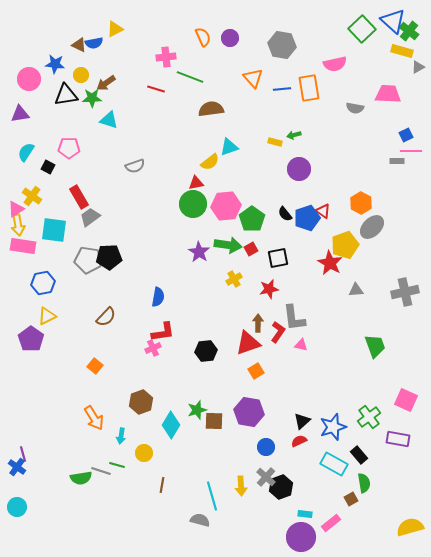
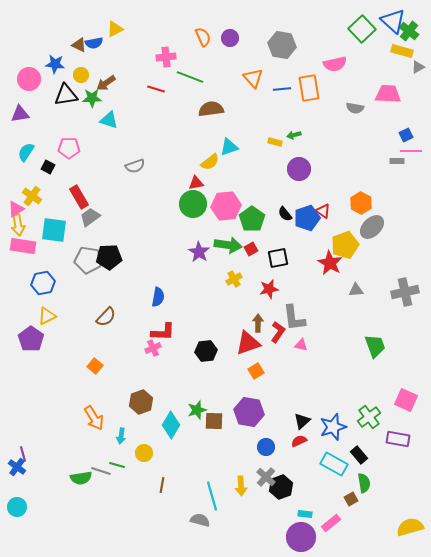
red L-shape at (163, 332): rotated 10 degrees clockwise
